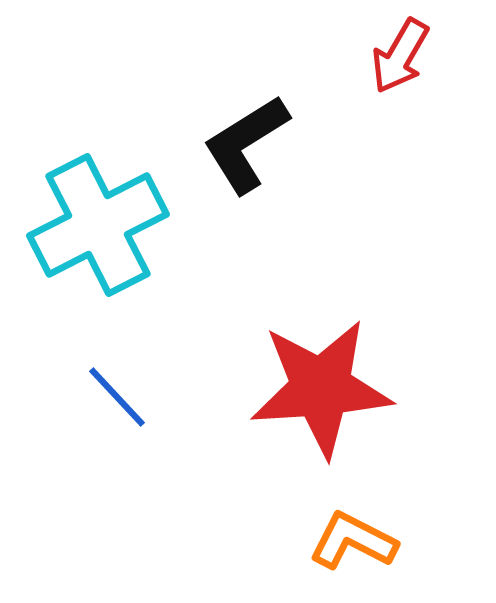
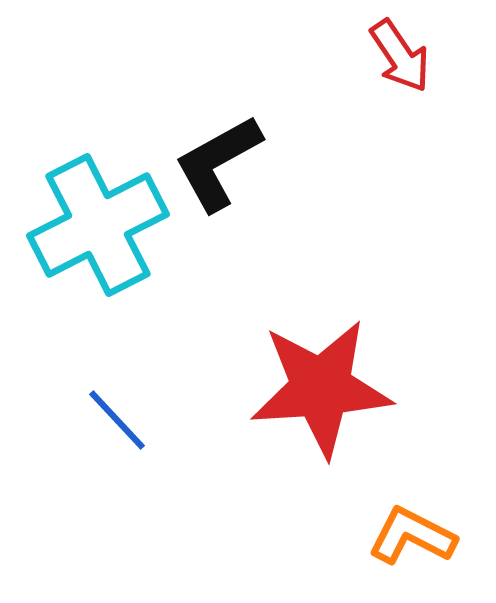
red arrow: rotated 64 degrees counterclockwise
black L-shape: moved 28 px left, 19 px down; rotated 3 degrees clockwise
blue line: moved 23 px down
orange L-shape: moved 59 px right, 5 px up
